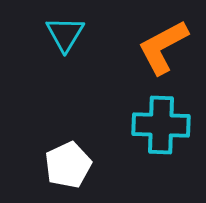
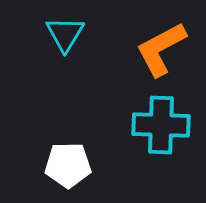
orange L-shape: moved 2 px left, 2 px down
white pentagon: rotated 24 degrees clockwise
